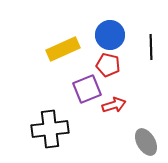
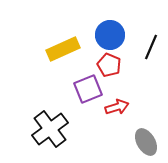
black line: rotated 25 degrees clockwise
red pentagon: moved 1 px right; rotated 10 degrees clockwise
purple square: moved 1 px right
red arrow: moved 3 px right, 2 px down
black cross: rotated 30 degrees counterclockwise
